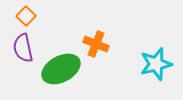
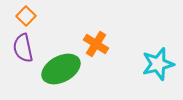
orange cross: rotated 10 degrees clockwise
cyan star: moved 2 px right
